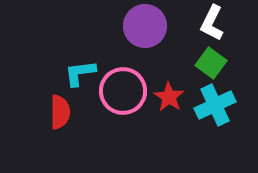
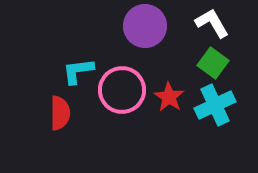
white L-shape: rotated 123 degrees clockwise
green square: moved 2 px right
cyan L-shape: moved 2 px left, 2 px up
pink circle: moved 1 px left, 1 px up
red semicircle: moved 1 px down
